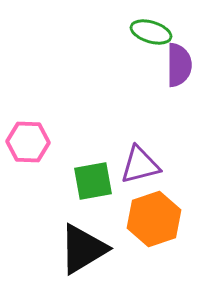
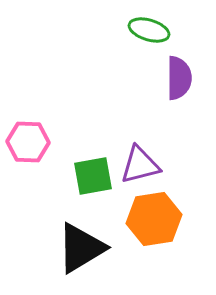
green ellipse: moved 2 px left, 2 px up
purple semicircle: moved 13 px down
green square: moved 5 px up
orange hexagon: rotated 10 degrees clockwise
black triangle: moved 2 px left, 1 px up
